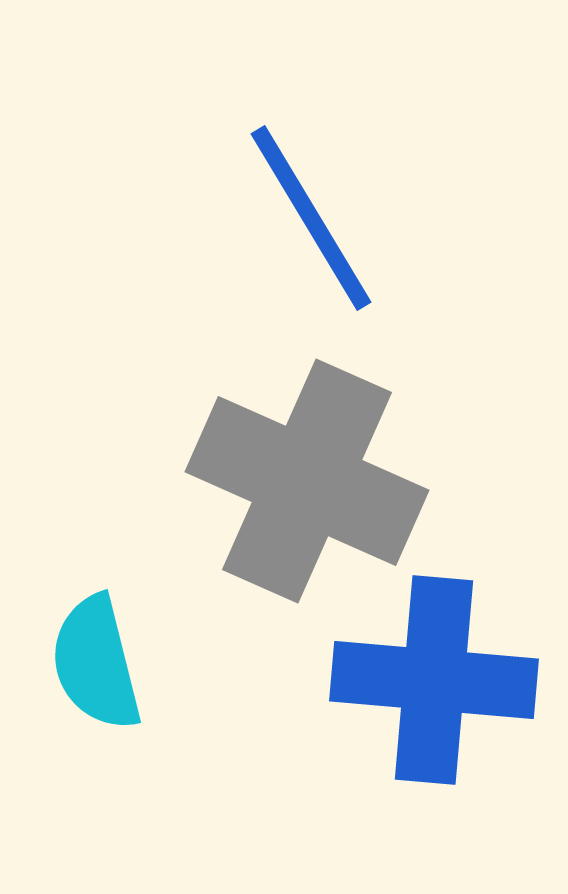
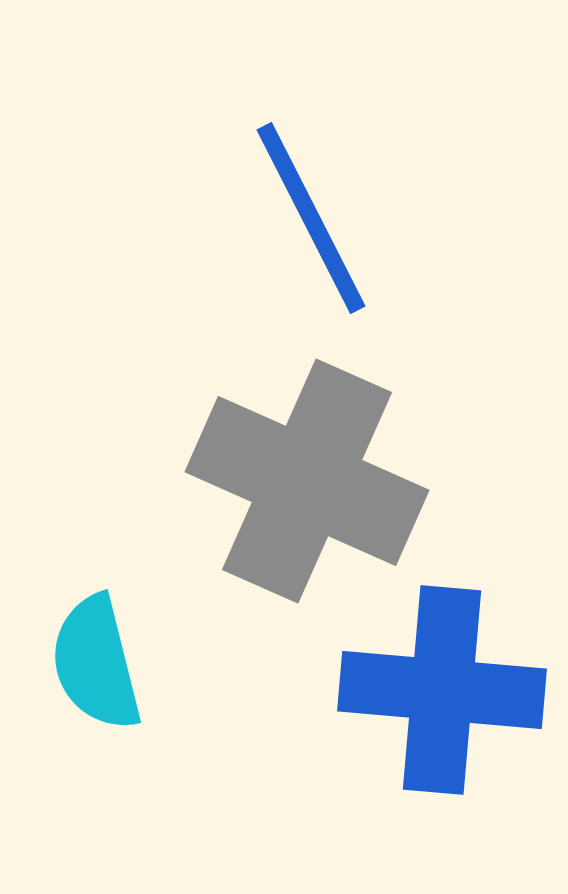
blue line: rotated 4 degrees clockwise
blue cross: moved 8 px right, 10 px down
